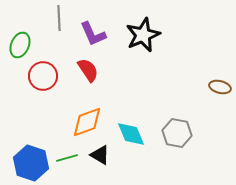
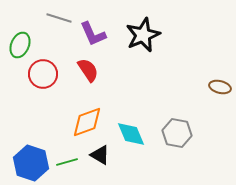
gray line: rotated 70 degrees counterclockwise
red circle: moved 2 px up
green line: moved 4 px down
